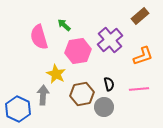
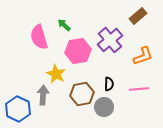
brown rectangle: moved 2 px left
black semicircle: rotated 16 degrees clockwise
